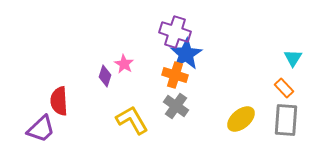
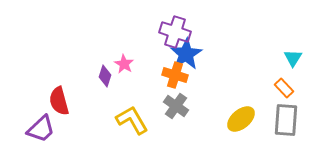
red semicircle: rotated 12 degrees counterclockwise
